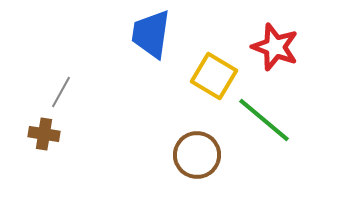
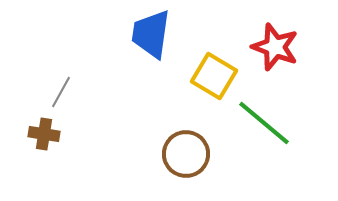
green line: moved 3 px down
brown circle: moved 11 px left, 1 px up
